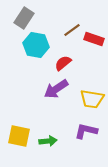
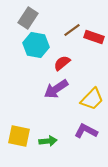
gray rectangle: moved 4 px right
red rectangle: moved 2 px up
red semicircle: moved 1 px left
yellow trapezoid: rotated 55 degrees counterclockwise
purple L-shape: rotated 15 degrees clockwise
